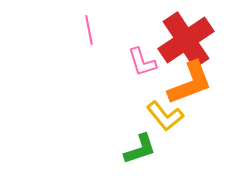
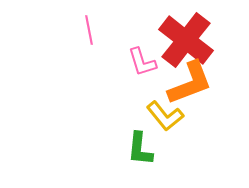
red cross: rotated 18 degrees counterclockwise
green L-shape: rotated 114 degrees clockwise
